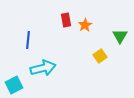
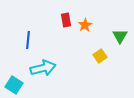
cyan square: rotated 30 degrees counterclockwise
